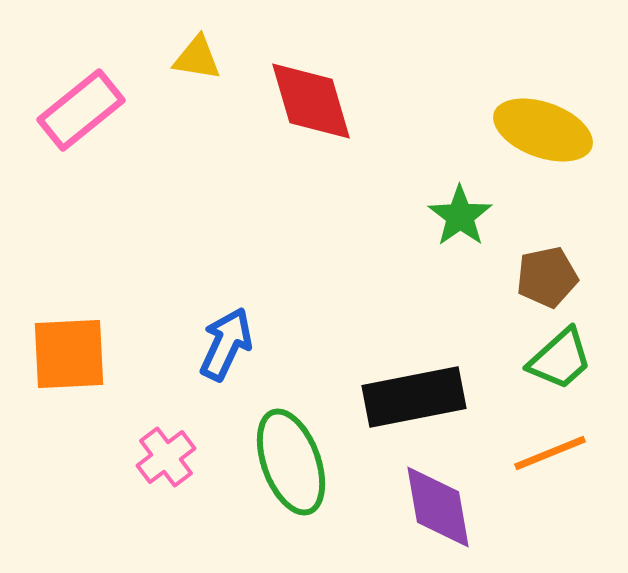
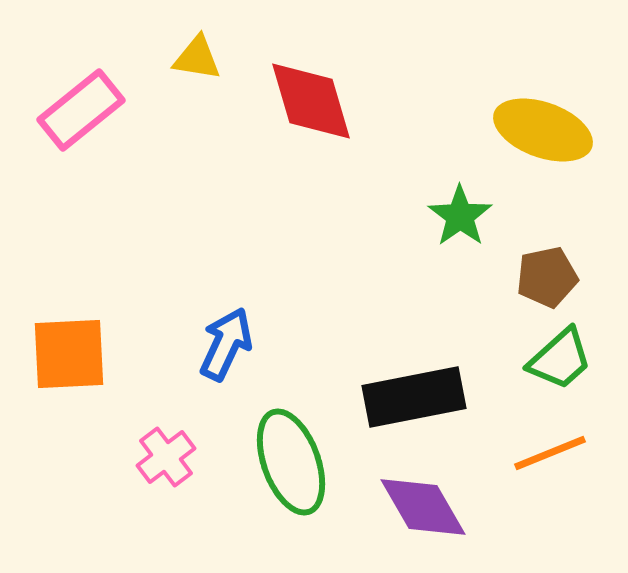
purple diamond: moved 15 px left; rotated 20 degrees counterclockwise
